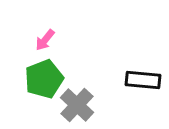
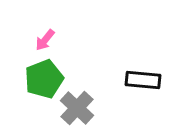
gray cross: moved 3 px down
